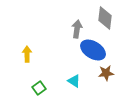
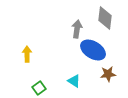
brown star: moved 2 px right, 1 px down
